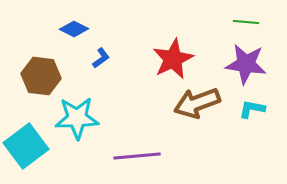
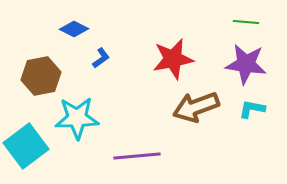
red star: rotated 15 degrees clockwise
brown hexagon: rotated 18 degrees counterclockwise
brown arrow: moved 1 px left, 4 px down
